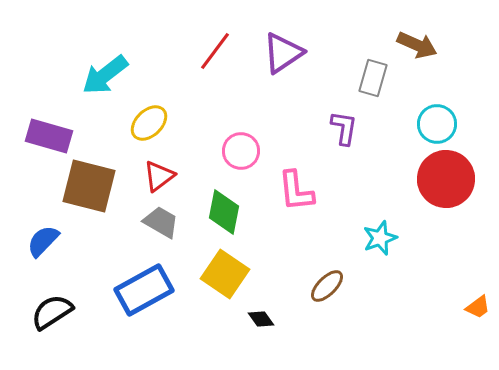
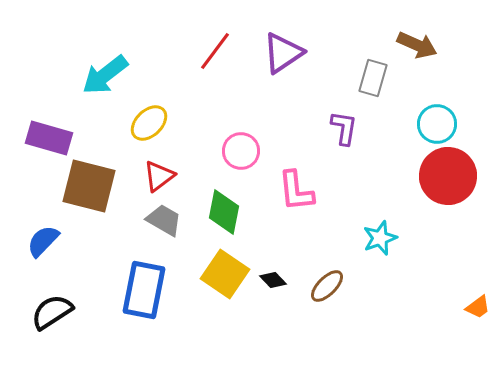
purple rectangle: moved 2 px down
red circle: moved 2 px right, 3 px up
gray trapezoid: moved 3 px right, 2 px up
blue rectangle: rotated 50 degrees counterclockwise
black diamond: moved 12 px right, 39 px up; rotated 8 degrees counterclockwise
